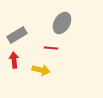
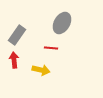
gray rectangle: rotated 24 degrees counterclockwise
